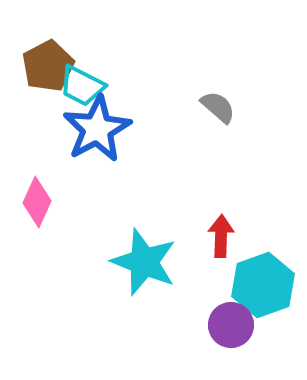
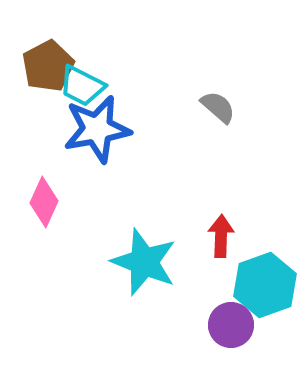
blue star: rotated 18 degrees clockwise
pink diamond: moved 7 px right
cyan hexagon: moved 2 px right
